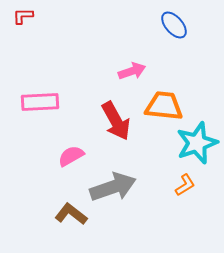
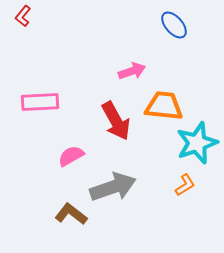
red L-shape: rotated 50 degrees counterclockwise
